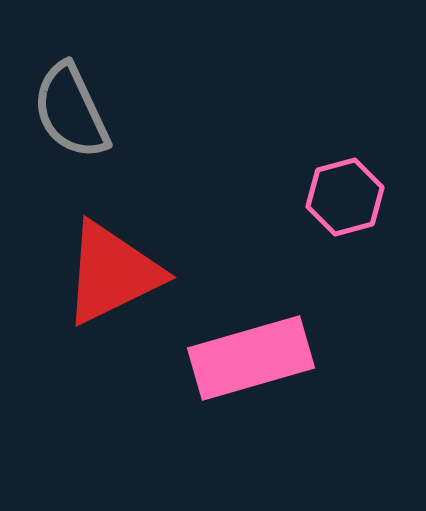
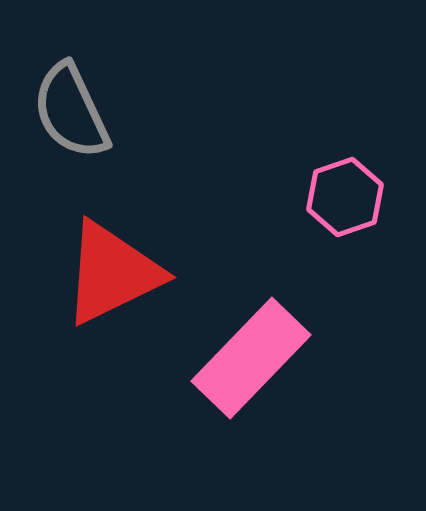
pink hexagon: rotated 4 degrees counterclockwise
pink rectangle: rotated 30 degrees counterclockwise
